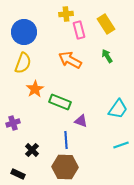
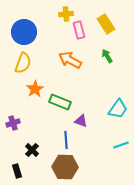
black rectangle: moved 1 px left, 3 px up; rotated 48 degrees clockwise
